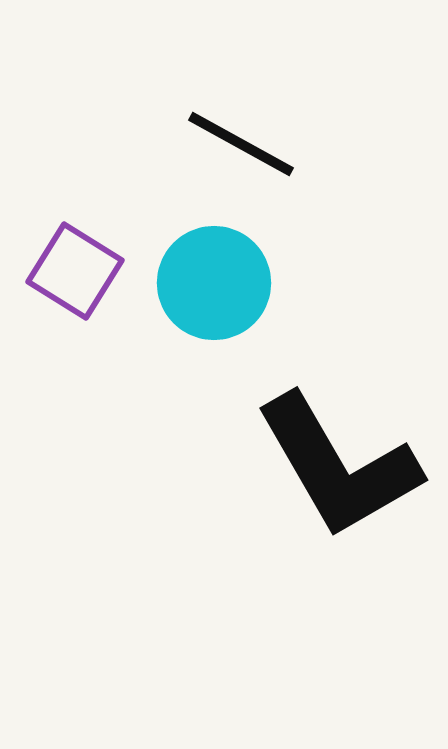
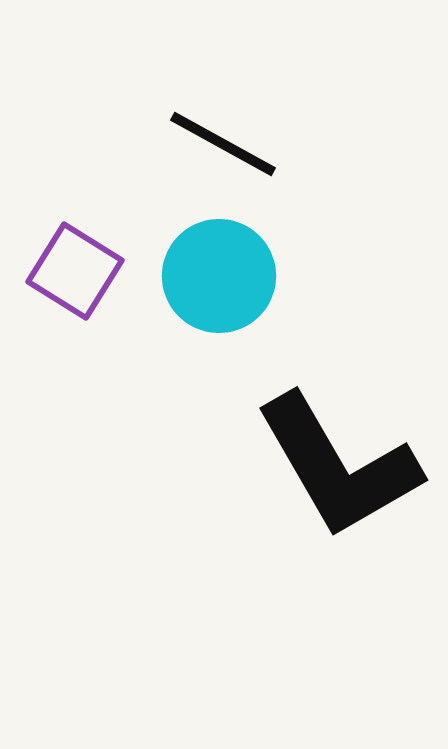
black line: moved 18 px left
cyan circle: moved 5 px right, 7 px up
